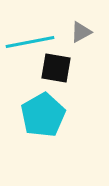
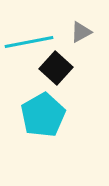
cyan line: moved 1 px left
black square: rotated 32 degrees clockwise
